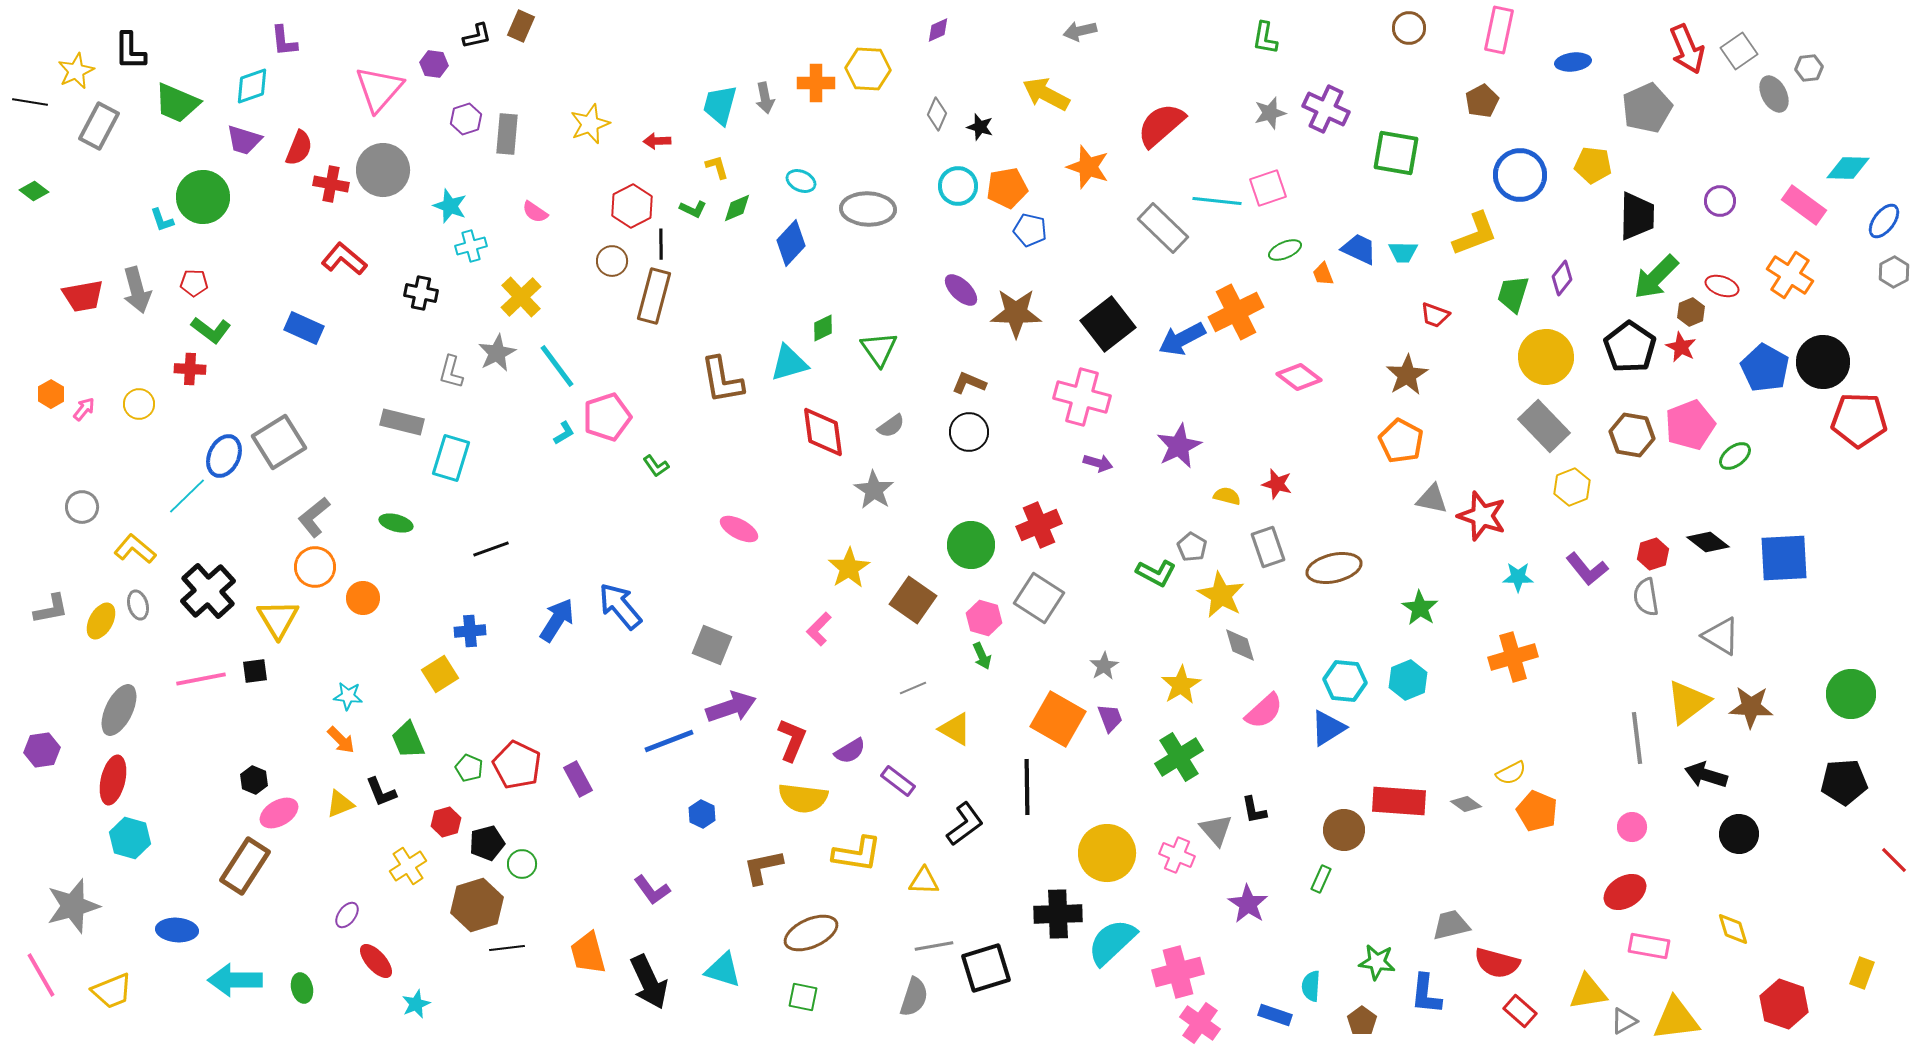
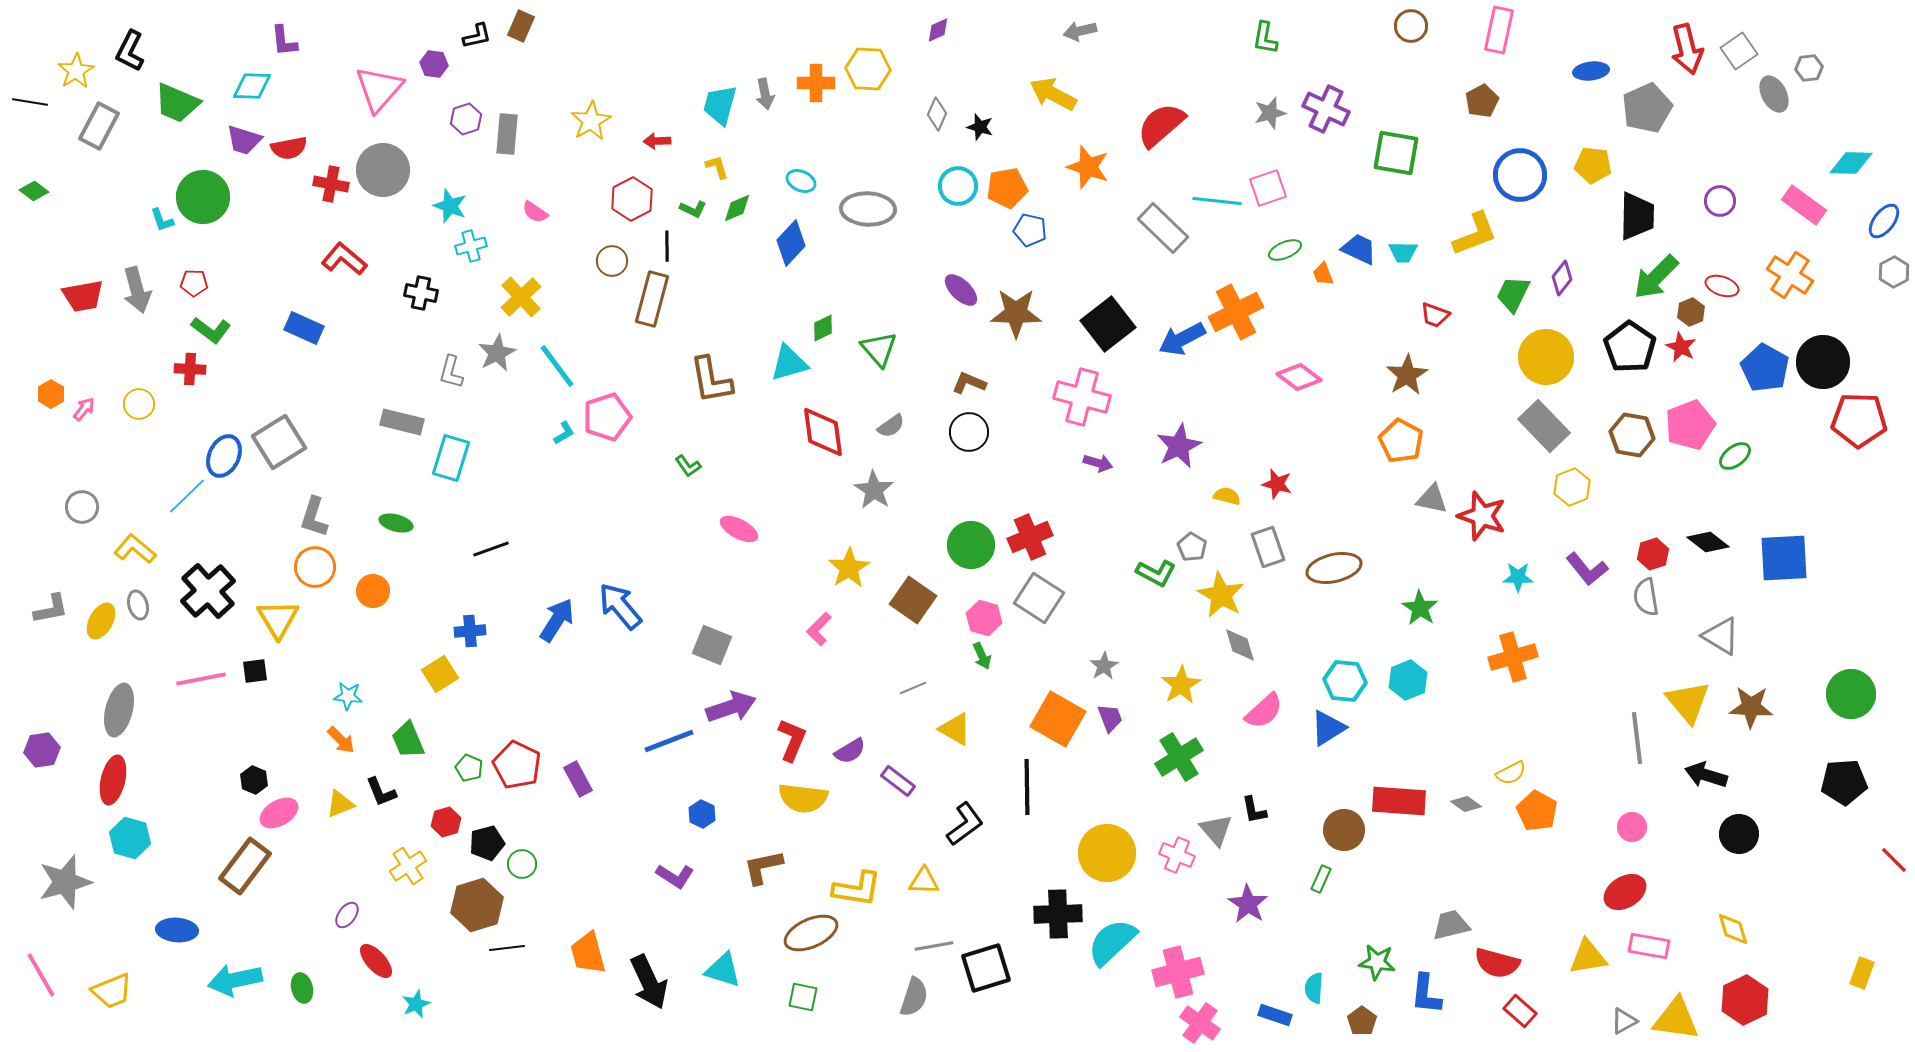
brown circle at (1409, 28): moved 2 px right, 2 px up
red arrow at (1687, 49): rotated 9 degrees clockwise
black L-shape at (130, 51): rotated 27 degrees clockwise
blue ellipse at (1573, 62): moved 18 px right, 9 px down
yellow star at (76, 71): rotated 6 degrees counterclockwise
cyan diamond at (252, 86): rotated 21 degrees clockwise
yellow arrow at (1046, 94): moved 7 px right
gray arrow at (765, 98): moved 4 px up
yellow star at (590, 124): moved 1 px right, 3 px up; rotated 9 degrees counterclockwise
red semicircle at (299, 148): moved 10 px left; rotated 57 degrees clockwise
cyan diamond at (1848, 168): moved 3 px right, 5 px up
red hexagon at (632, 206): moved 7 px up
black line at (661, 244): moved 6 px right, 2 px down
green trapezoid at (1513, 294): rotated 9 degrees clockwise
brown rectangle at (654, 296): moved 2 px left, 3 px down
green triangle at (879, 349): rotated 6 degrees counterclockwise
brown L-shape at (722, 380): moved 11 px left
green L-shape at (656, 466): moved 32 px right
gray L-shape at (314, 517): rotated 33 degrees counterclockwise
red cross at (1039, 525): moved 9 px left, 12 px down
orange circle at (363, 598): moved 10 px right, 7 px up
yellow triangle at (1688, 702): rotated 33 degrees counterclockwise
gray ellipse at (119, 710): rotated 12 degrees counterclockwise
orange pentagon at (1537, 811): rotated 6 degrees clockwise
yellow L-shape at (857, 854): moved 35 px down
brown rectangle at (245, 866): rotated 4 degrees clockwise
purple L-shape at (652, 890): moved 23 px right, 14 px up; rotated 21 degrees counterclockwise
gray star at (73, 906): moved 8 px left, 24 px up
cyan arrow at (235, 980): rotated 12 degrees counterclockwise
cyan semicircle at (1311, 986): moved 3 px right, 2 px down
yellow triangle at (1588, 992): moved 35 px up
red hexagon at (1784, 1004): moved 39 px left, 4 px up; rotated 15 degrees clockwise
yellow triangle at (1676, 1019): rotated 15 degrees clockwise
